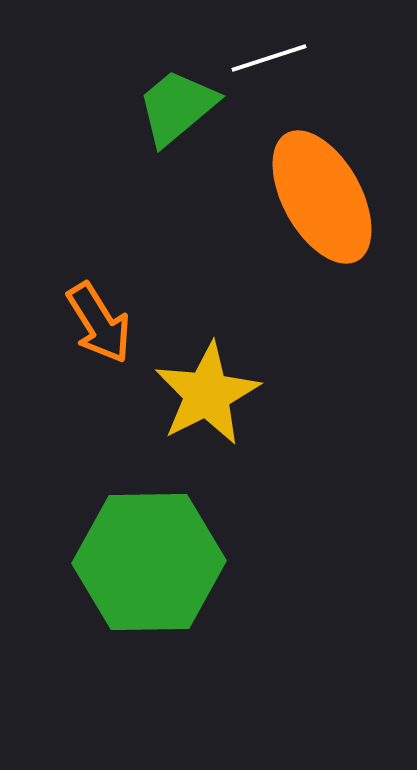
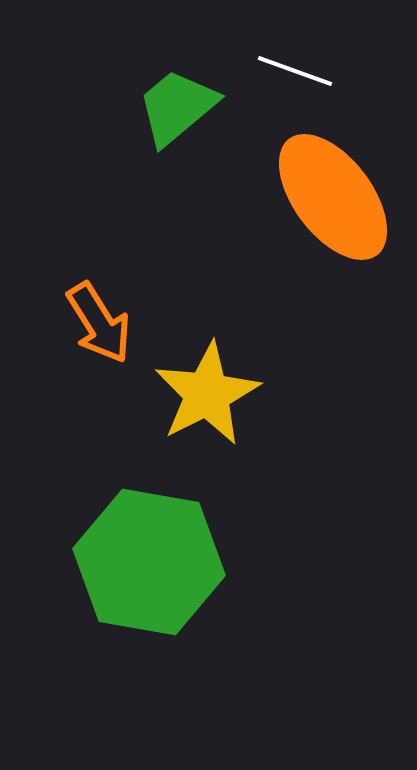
white line: moved 26 px right, 13 px down; rotated 38 degrees clockwise
orange ellipse: moved 11 px right; rotated 8 degrees counterclockwise
green hexagon: rotated 11 degrees clockwise
